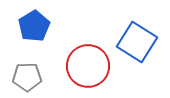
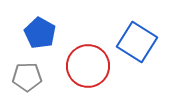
blue pentagon: moved 6 px right, 7 px down; rotated 12 degrees counterclockwise
